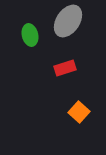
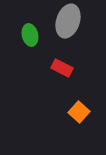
gray ellipse: rotated 16 degrees counterclockwise
red rectangle: moved 3 px left; rotated 45 degrees clockwise
